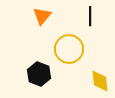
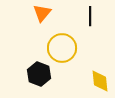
orange triangle: moved 3 px up
yellow circle: moved 7 px left, 1 px up
